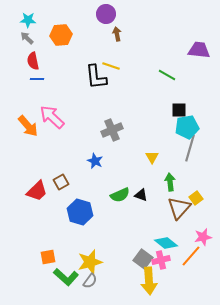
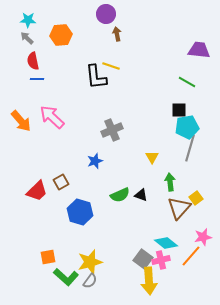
green line: moved 20 px right, 7 px down
orange arrow: moved 7 px left, 5 px up
blue star: rotated 28 degrees clockwise
